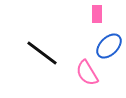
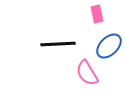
pink rectangle: rotated 12 degrees counterclockwise
black line: moved 16 px right, 9 px up; rotated 40 degrees counterclockwise
